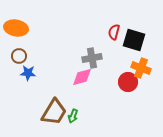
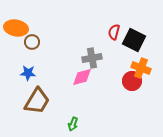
black square: rotated 10 degrees clockwise
brown circle: moved 13 px right, 14 px up
red circle: moved 4 px right, 1 px up
brown trapezoid: moved 17 px left, 11 px up
green arrow: moved 8 px down
